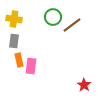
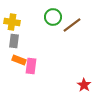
yellow cross: moved 2 px left, 3 px down
orange rectangle: rotated 56 degrees counterclockwise
